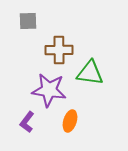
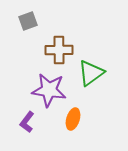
gray square: rotated 18 degrees counterclockwise
green triangle: moved 1 px right; rotated 44 degrees counterclockwise
orange ellipse: moved 3 px right, 2 px up
